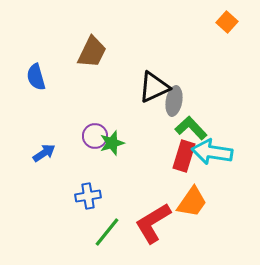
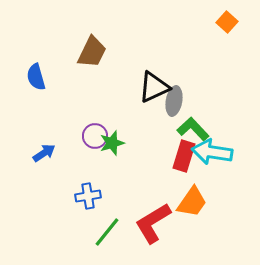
green L-shape: moved 2 px right, 1 px down
